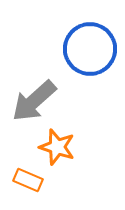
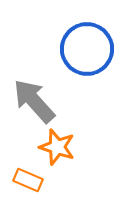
blue circle: moved 3 px left
gray arrow: rotated 90 degrees clockwise
